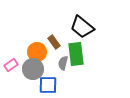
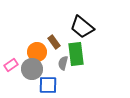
gray circle: moved 1 px left
